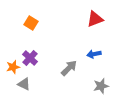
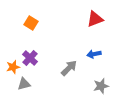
gray triangle: rotated 40 degrees counterclockwise
